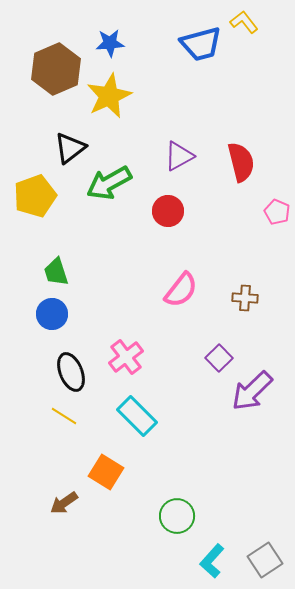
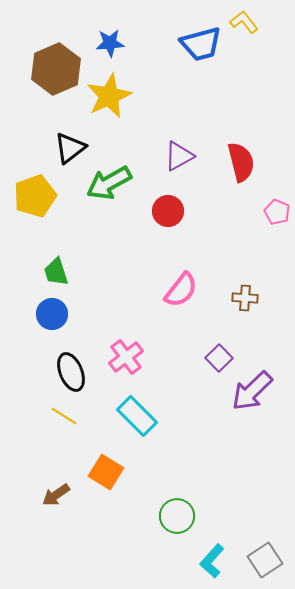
brown arrow: moved 8 px left, 8 px up
